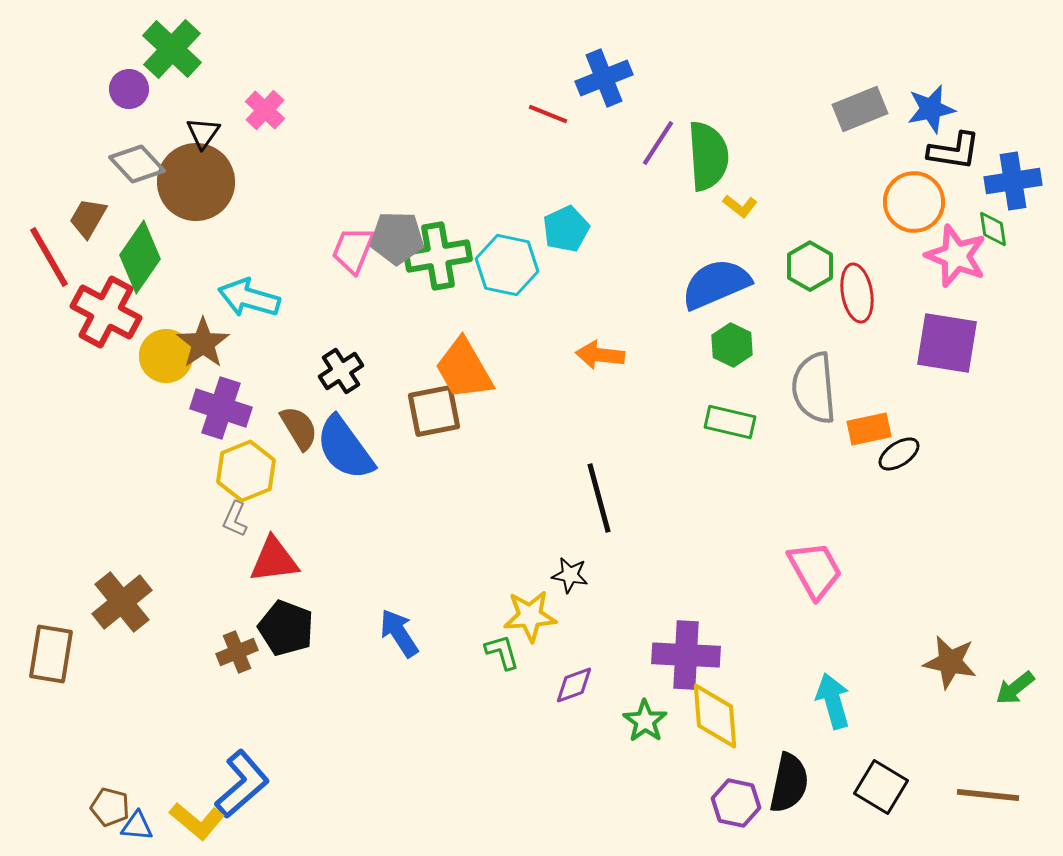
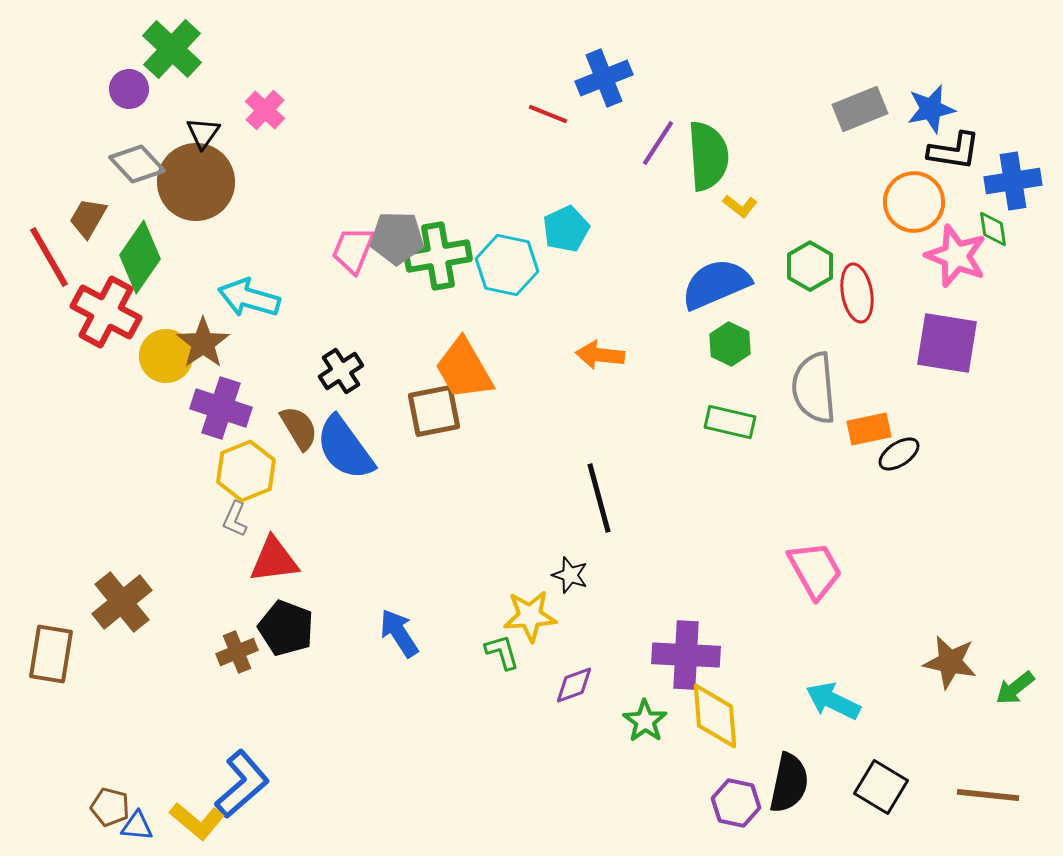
green hexagon at (732, 345): moved 2 px left, 1 px up
black star at (570, 575): rotated 9 degrees clockwise
cyan arrow at (833, 701): rotated 48 degrees counterclockwise
